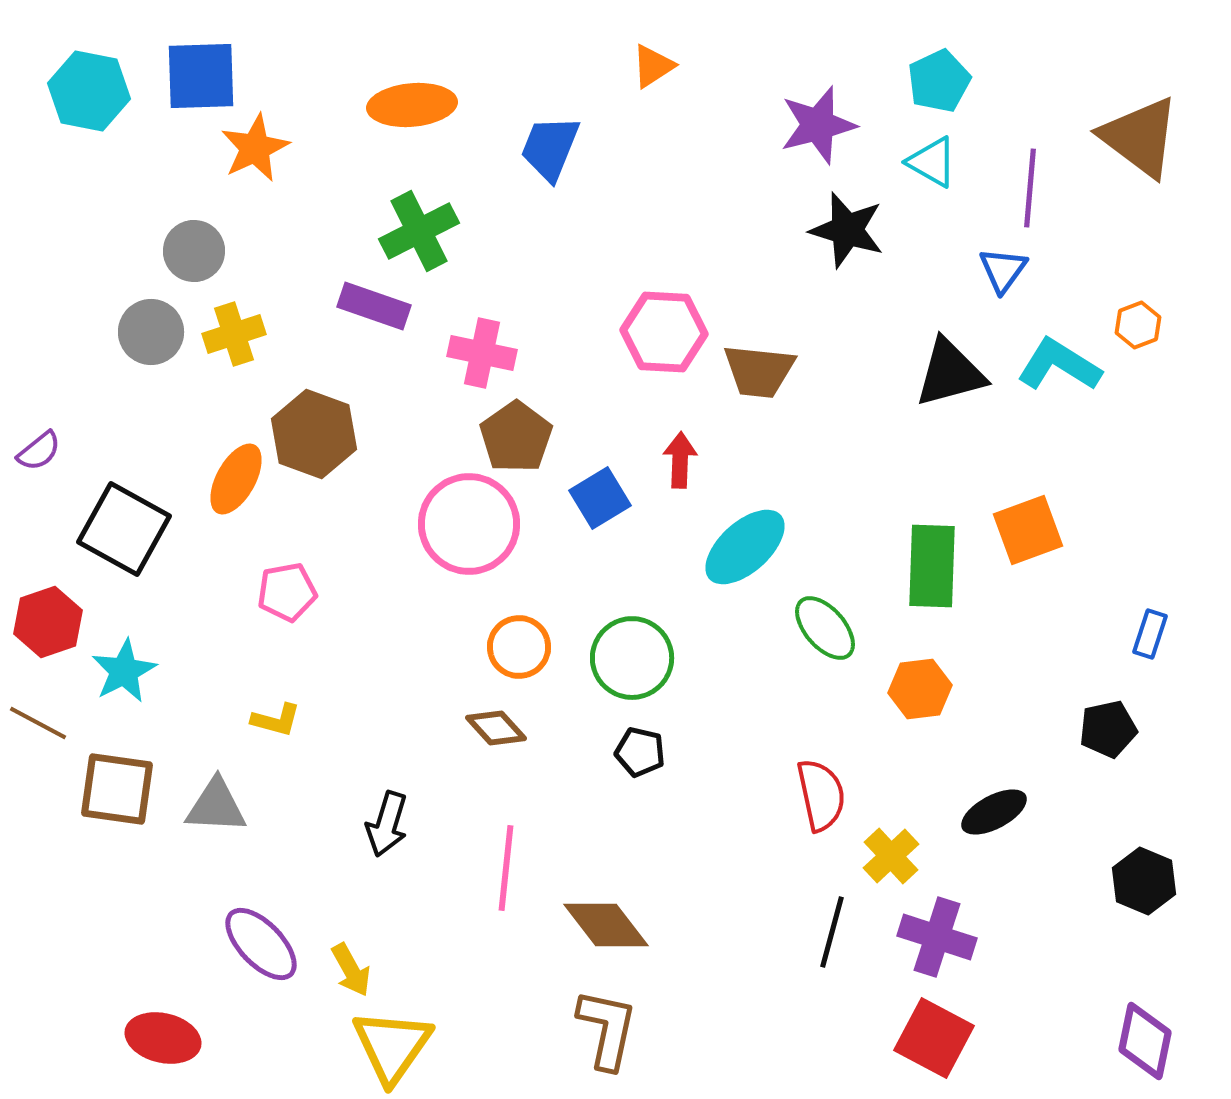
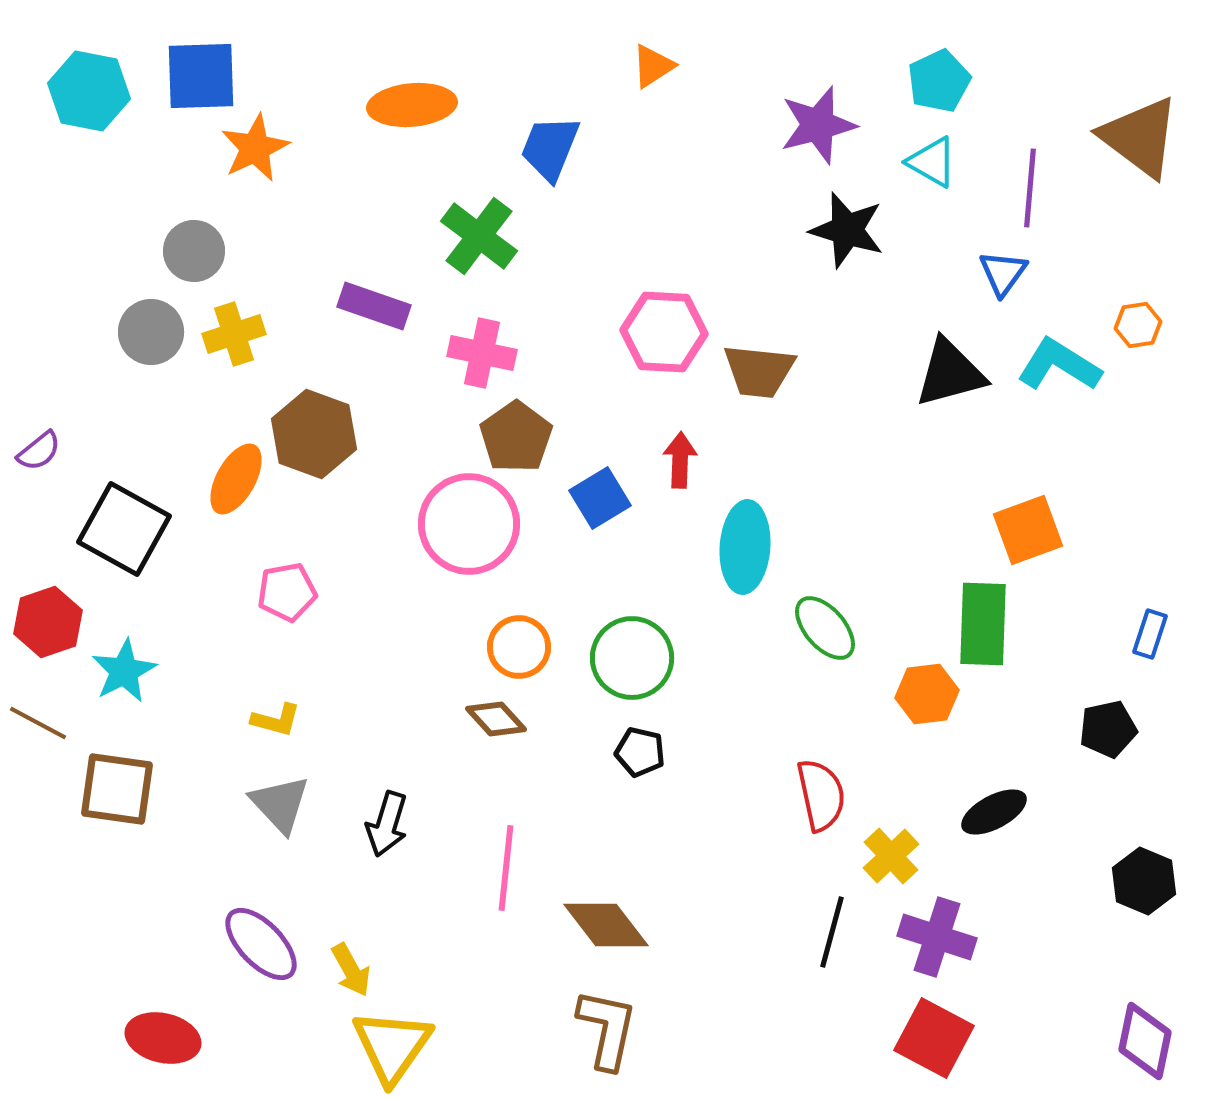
green cross at (419, 231): moved 60 px right, 5 px down; rotated 26 degrees counterclockwise
blue triangle at (1003, 270): moved 3 px down
orange hexagon at (1138, 325): rotated 12 degrees clockwise
cyan ellipse at (745, 547): rotated 44 degrees counterclockwise
green rectangle at (932, 566): moved 51 px right, 58 px down
orange hexagon at (920, 689): moved 7 px right, 5 px down
brown diamond at (496, 728): moved 9 px up
gray triangle at (216, 806): moved 64 px right, 2 px up; rotated 44 degrees clockwise
